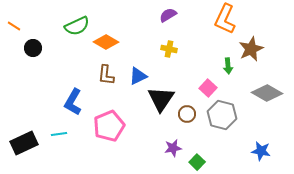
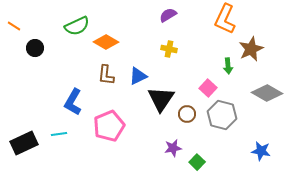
black circle: moved 2 px right
